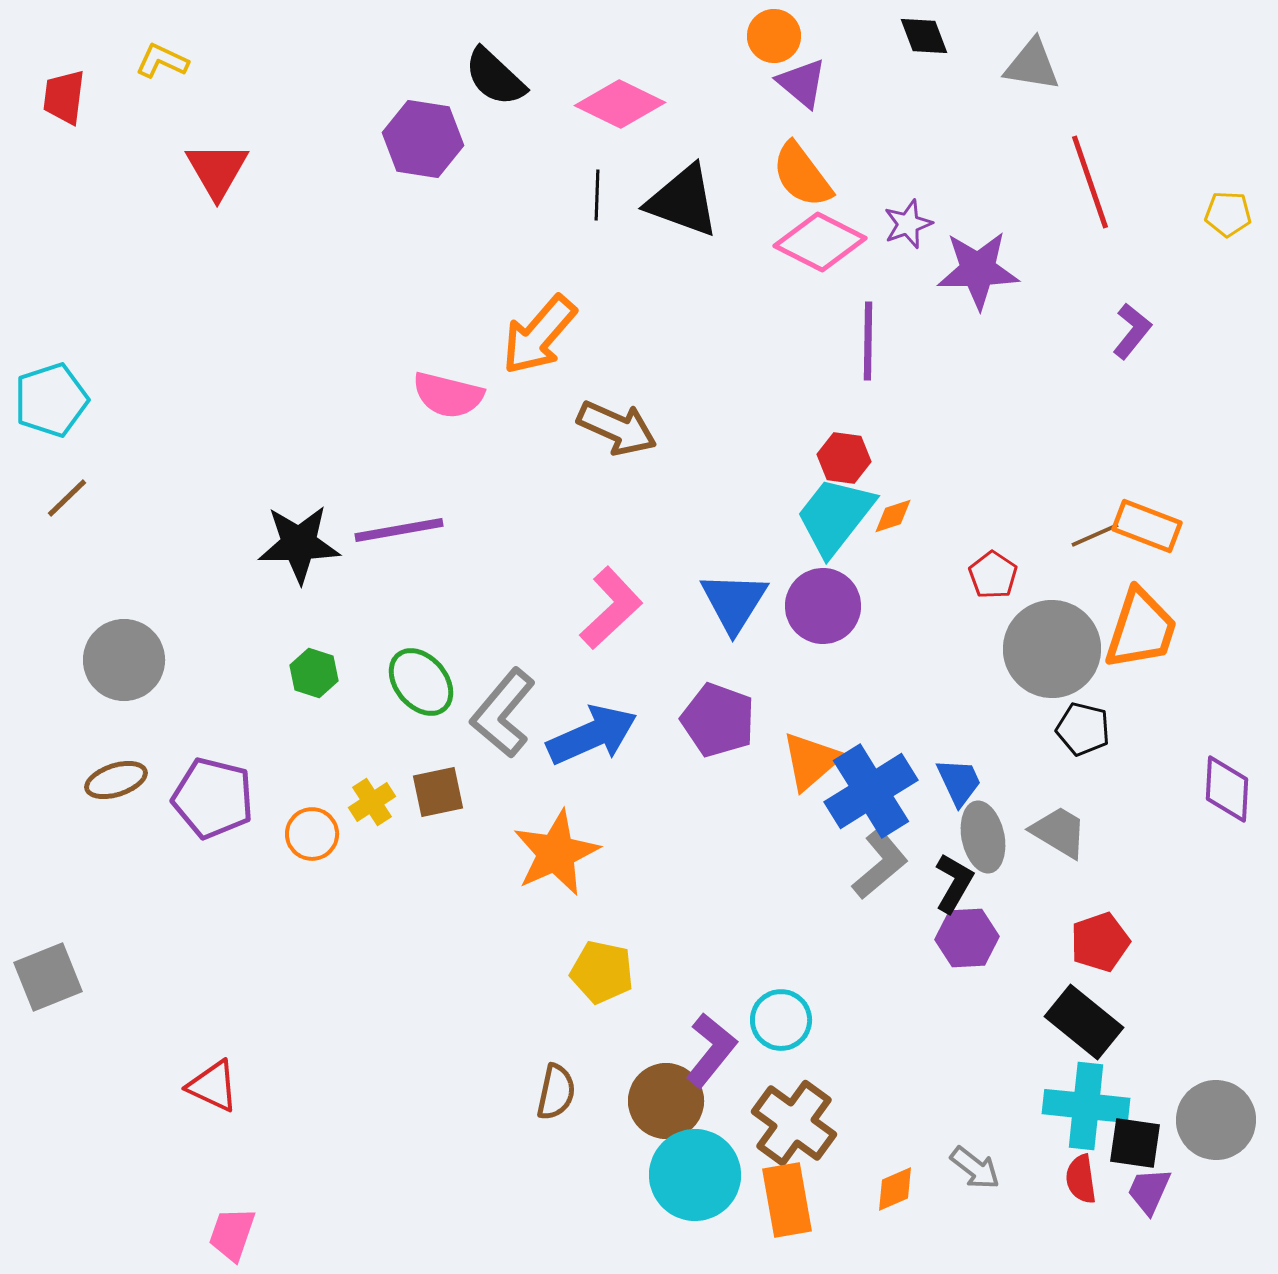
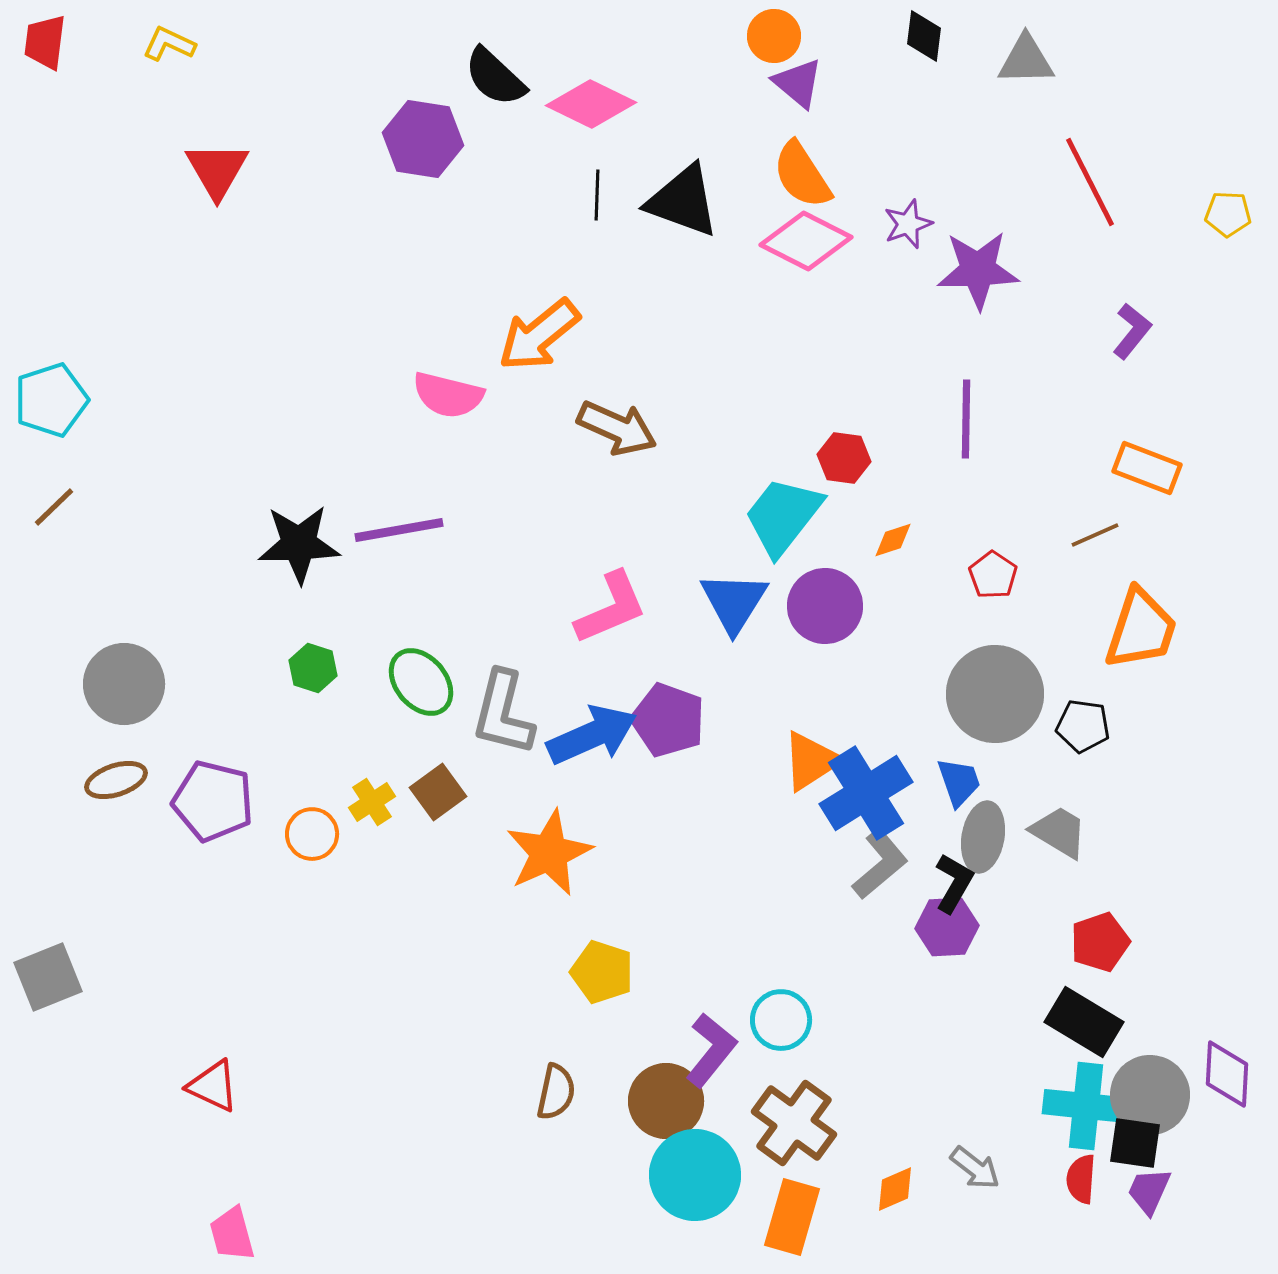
black diamond at (924, 36): rotated 28 degrees clockwise
yellow L-shape at (162, 61): moved 7 px right, 17 px up
gray triangle at (1032, 65): moved 6 px left, 5 px up; rotated 10 degrees counterclockwise
purple triangle at (802, 83): moved 4 px left
red trapezoid at (64, 97): moved 19 px left, 55 px up
pink diamond at (620, 104): moved 29 px left
orange semicircle at (802, 175): rotated 4 degrees clockwise
red line at (1090, 182): rotated 8 degrees counterclockwise
pink diamond at (820, 242): moved 14 px left, 1 px up
orange arrow at (539, 335): rotated 10 degrees clockwise
purple line at (868, 341): moved 98 px right, 78 px down
brown line at (67, 498): moved 13 px left, 9 px down
cyan trapezoid at (835, 516): moved 52 px left
orange diamond at (893, 516): moved 24 px down
orange rectangle at (1147, 526): moved 58 px up
purple circle at (823, 606): moved 2 px right
pink L-shape at (611, 608): rotated 20 degrees clockwise
gray circle at (1052, 649): moved 57 px left, 45 px down
gray circle at (124, 660): moved 24 px down
green hexagon at (314, 673): moved 1 px left, 5 px up
gray L-shape at (503, 713): rotated 26 degrees counterclockwise
purple pentagon at (718, 720): moved 50 px left
black pentagon at (1083, 729): moved 3 px up; rotated 6 degrees counterclockwise
orange triangle at (811, 761): rotated 8 degrees clockwise
blue trapezoid at (959, 782): rotated 6 degrees clockwise
purple diamond at (1227, 789): moved 285 px down
blue cross at (871, 791): moved 5 px left, 2 px down
brown square at (438, 792): rotated 24 degrees counterclockwise
purple pentagon at (213, 798): moved 3 px down
gray ellipse at (983, 837): rotated 22 degrees clockwise
orange star at (556, 853): moved 7 px left
purple hexagon at (967, 938): moved 20 px left, 11 px up
yellow pentagon at (602, 972): rotated 6 degrees clockwise
black rectangle at (1084, 1022): rotated 8 degrees counterclockwise
gray circle at (1216, 1120): moved 66 px left, 25 px up
red semicircle at (1081, 1179): rotated 12 degrees clockwise
orange rectangle at (787, 1200): moved 5 px right, 17 px down; rotated 26 degrees clockwise
pink trapezoid at (232, 1234): rotated 34 degrees counterclockwise
